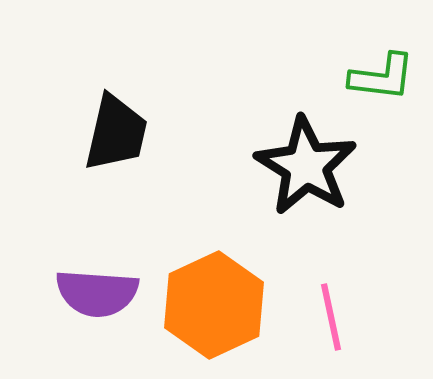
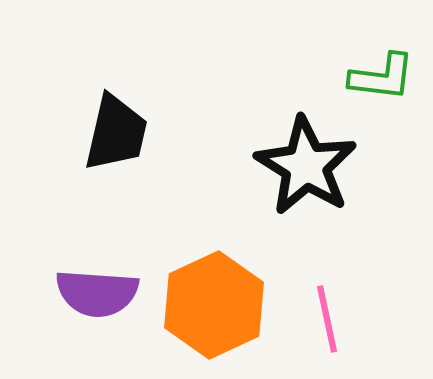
pink line: moved 4 px left, 2 px down
